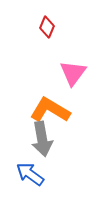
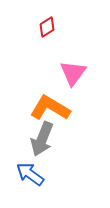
red diamond: rotated 35 degrees clockwise
orange L-shape: moved 2 px up
gray arrow: rotated 32 degrees clockwise
